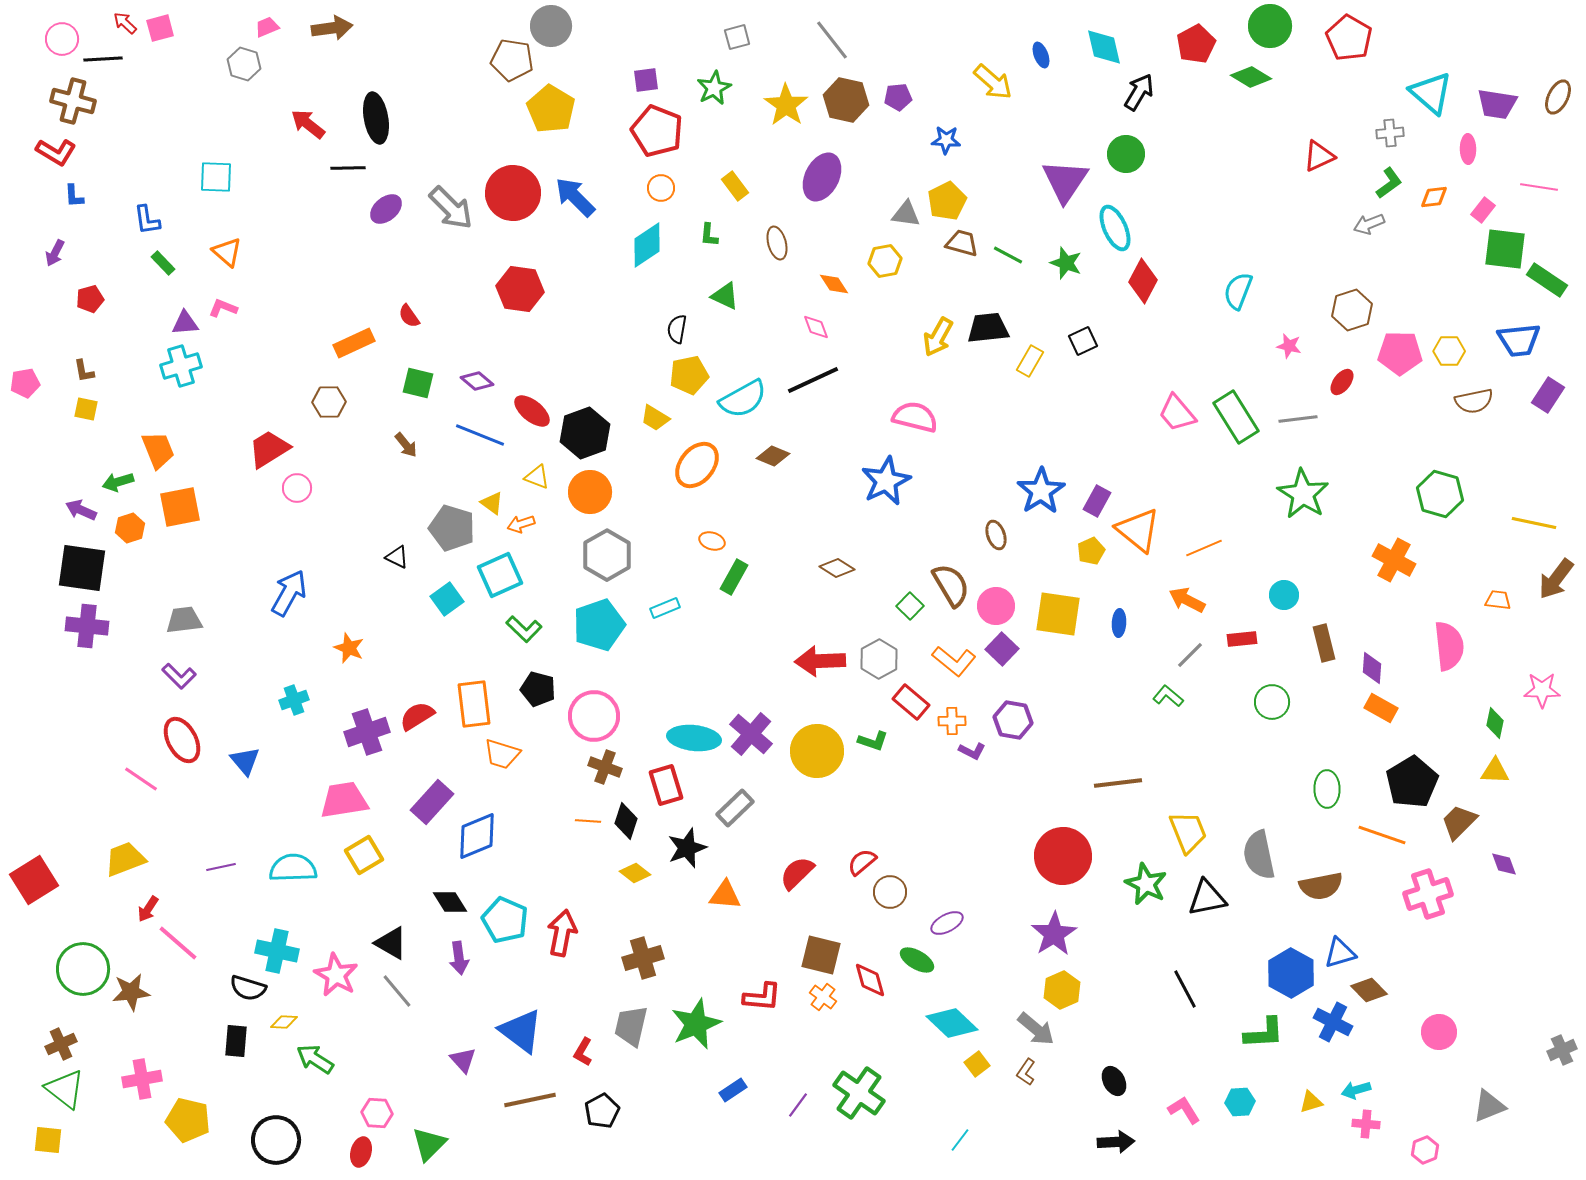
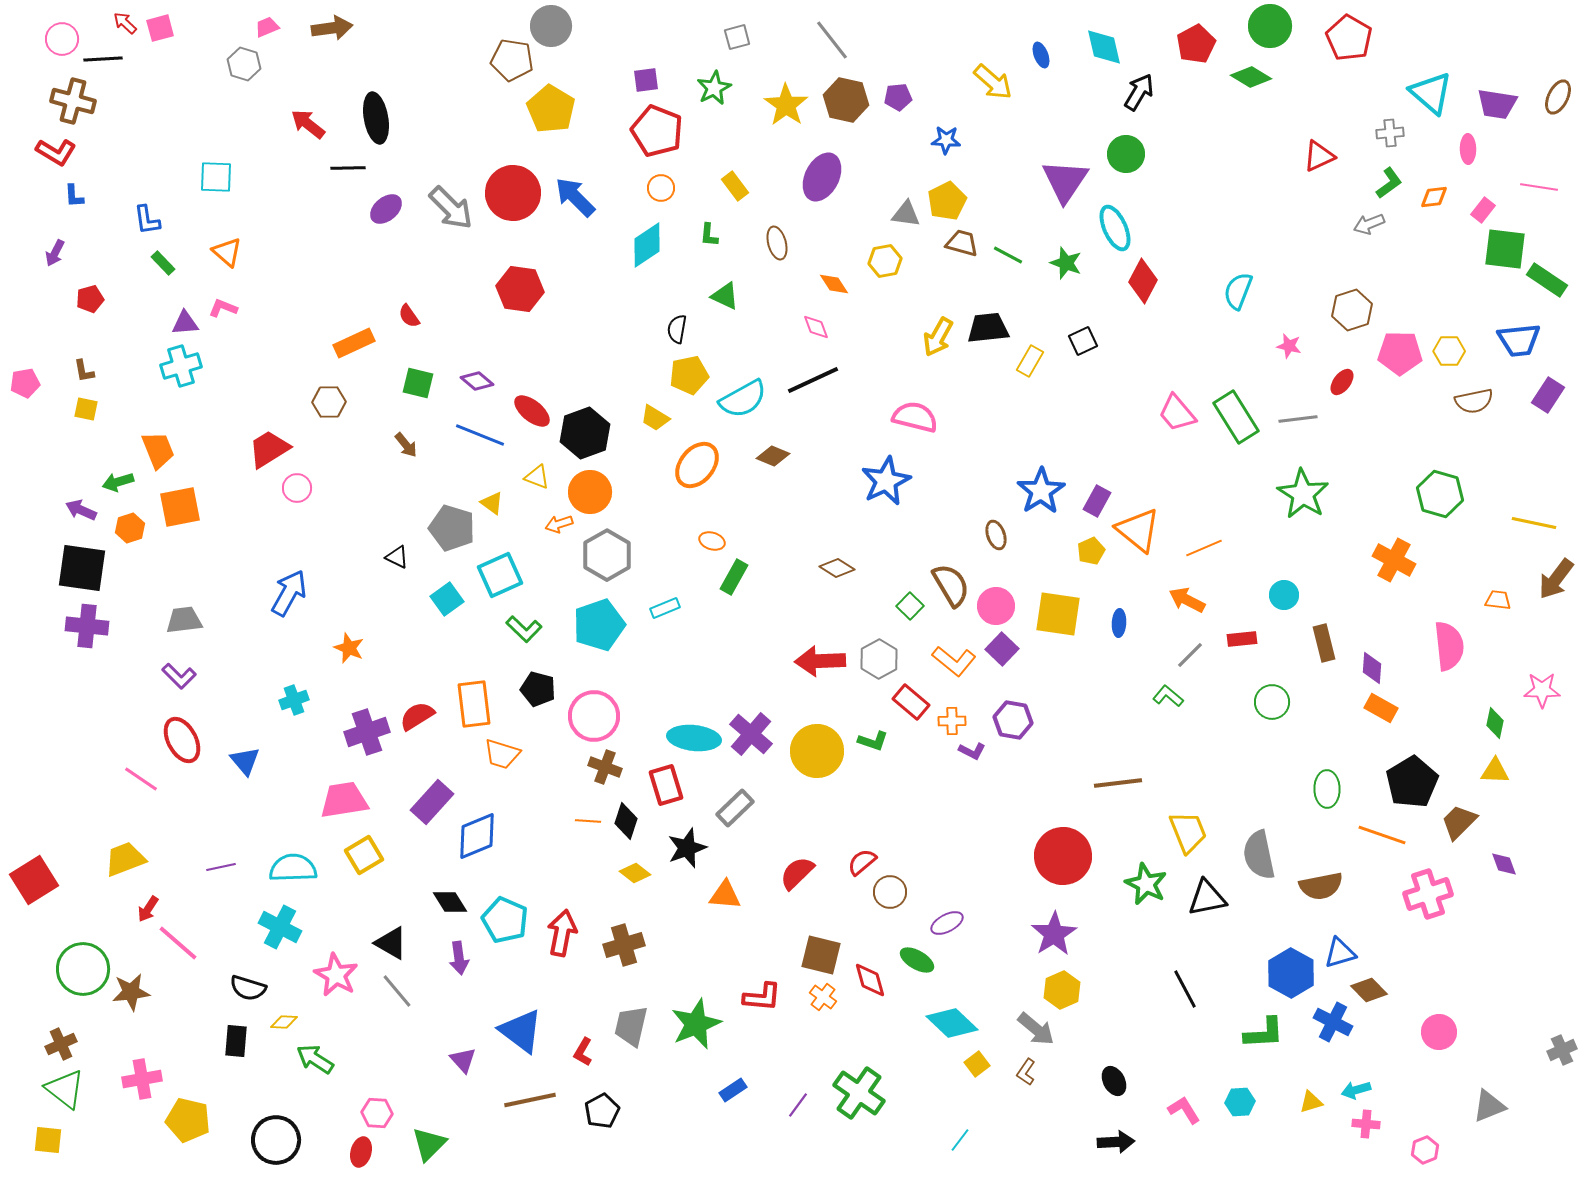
orange arrow at (521, 524): moved 38 px right
cyan cross at (277, 951): moved 3 px right, 24 px up; rotated 15 degrees clockwise
brown cross at (643, 958): moved 19 px left, 13 px up
